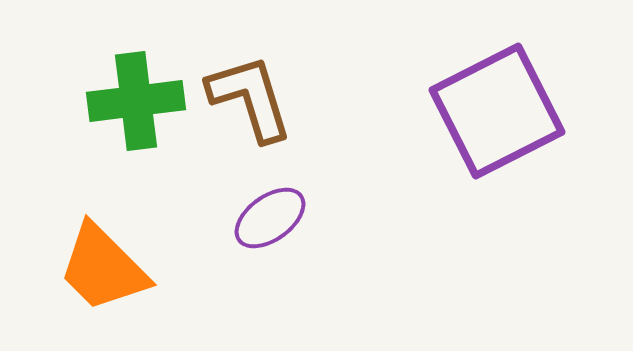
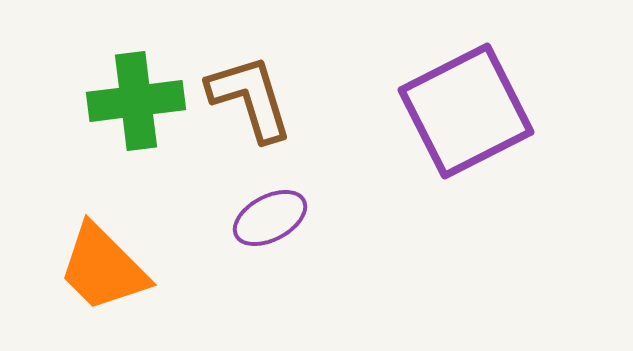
purple square: moved 31 px left
purple ellipse: rotated 8 degrees clockwise
